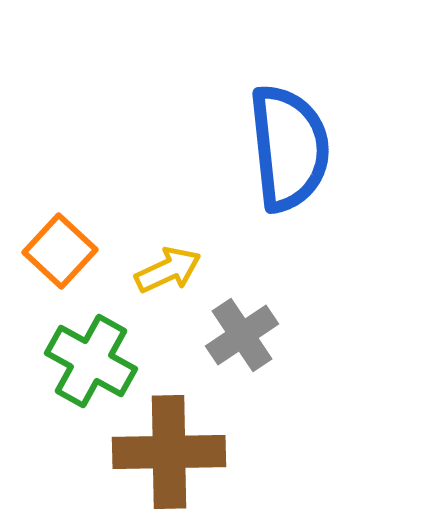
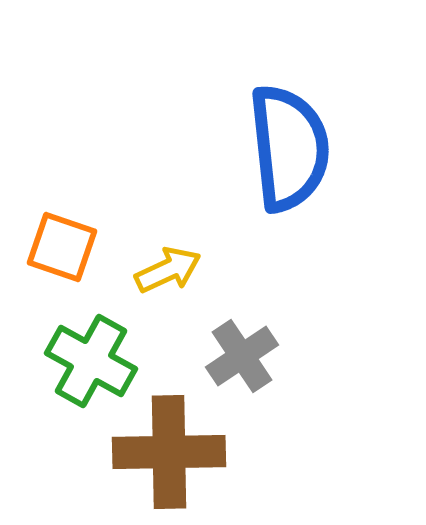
orange square: moved 2 px right, 4 px up; rotated 24 degrees counterclockwise
gray cross: moved 21 px down
